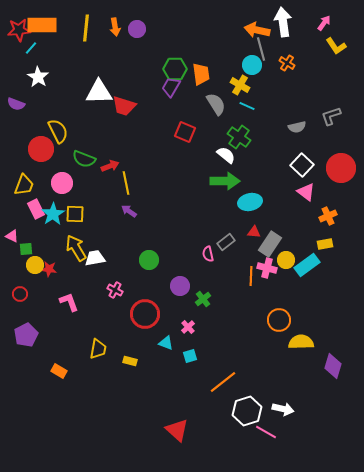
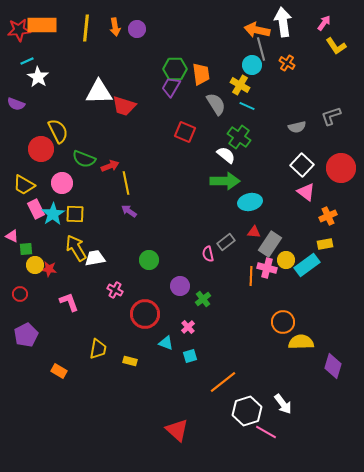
cyan line at (31, 48): moved 4 px left, 13 px down; rotated 24 degrees clockwise
yellow trapezoid at (24, 185): rotated 100 degrees clockwise
orange circle at (279, 320): moved 4 px right, 2 px down
white arrow at (283, 409): moved 5 px up; rotated 40 degrees clockwise
